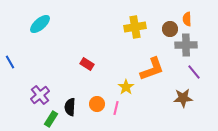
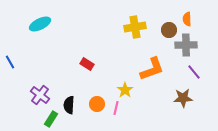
cyan ellipse: rotated 15 degrees clockwise
brown circle: moved 1 px left, 1 px down
yellow star: moved 1 px left, 3 px down
purple cross: rotated 12 degrees counterclockwise
black semicircle: moved 1 px left, 2 px up
